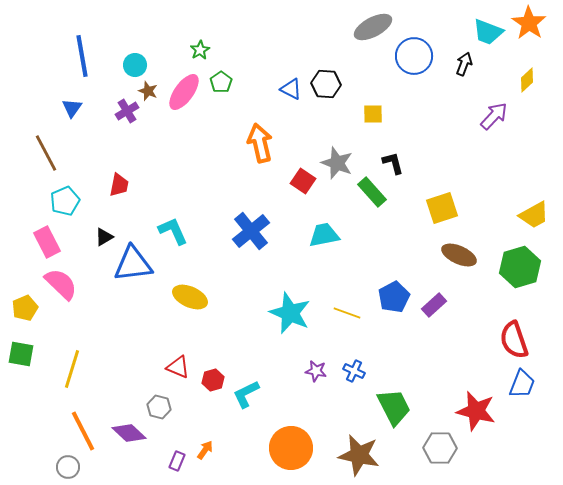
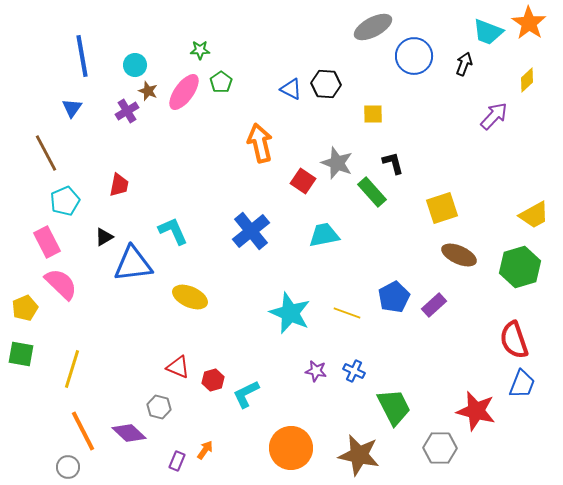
green star at (200, 50): rotated 30 degrees clockwise
